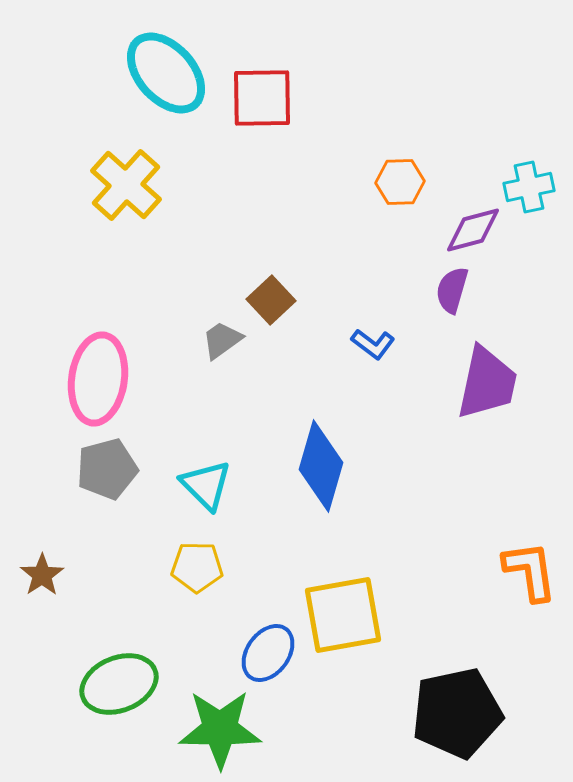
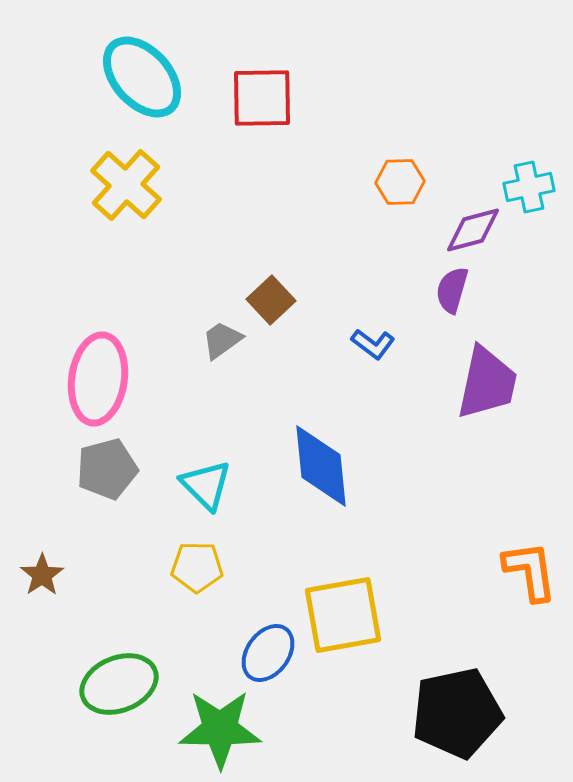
cyan ellipse: moved 24 px left, 4 px down
blue diamond: rotated 22 degrees counterclockwise
